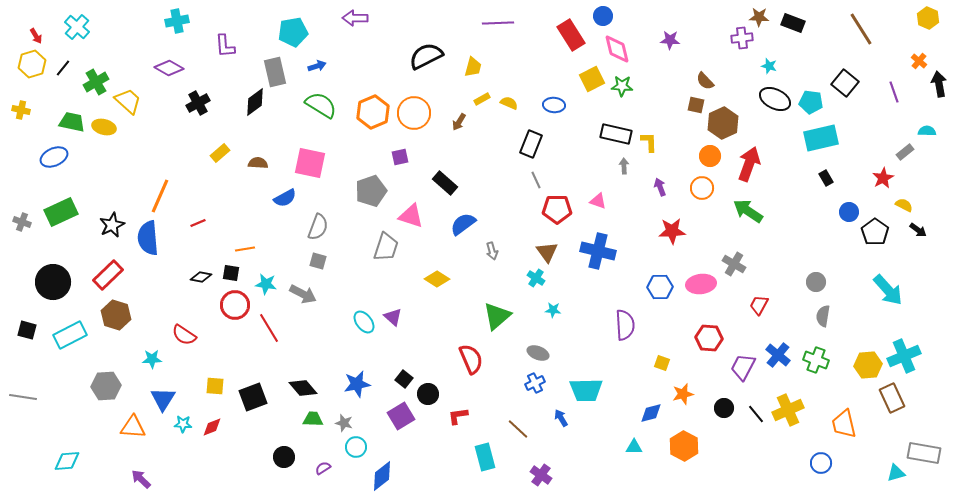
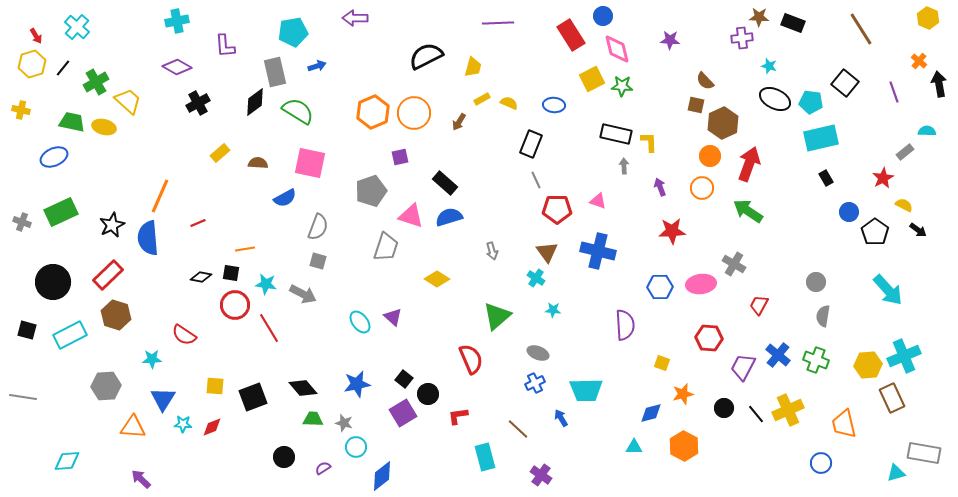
purple diamond at (169, 68): moved 8 px right, 1 px up
green semicircle at (321, 105): moved 23 px left, 6 px down
blue semicircle at (463, 224): moved 14 px left, 7 px up; rotated 20 degrees clockwise
cyan ellipse at (364, 322): moved 4 px left
purple square at (401, 416): moved 2 px right, 3 px up
